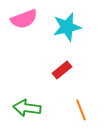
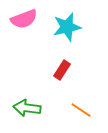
red rectangle: rotated 18 degrees counterclockwise
orange line: rotated 35 degrees counterclockwise
